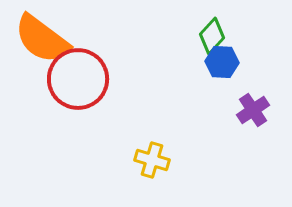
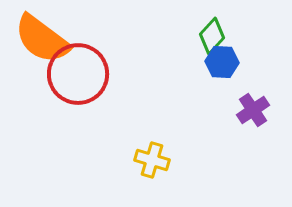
red circle: moved 5 px up
